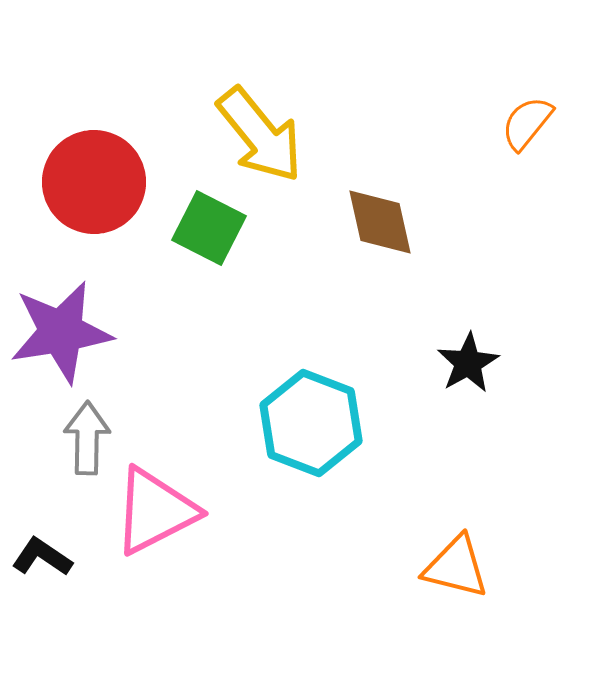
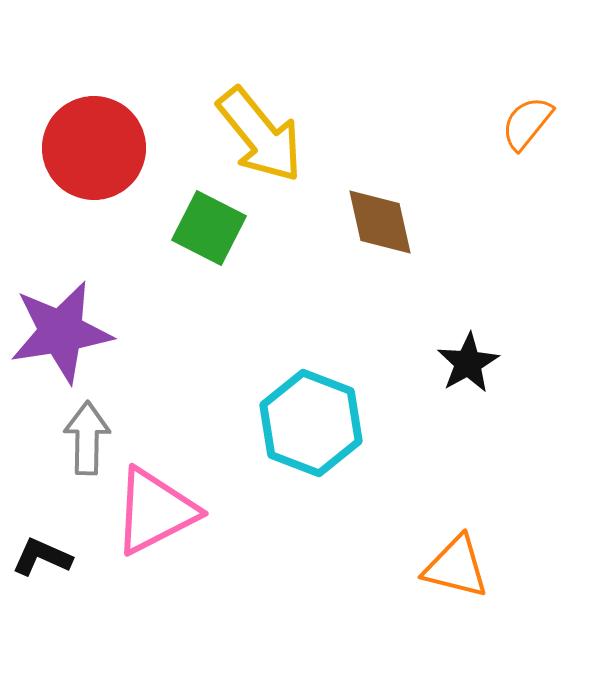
red circle: moved 34 px up
black L-shape: rotated 10 degrees counterclockwise
